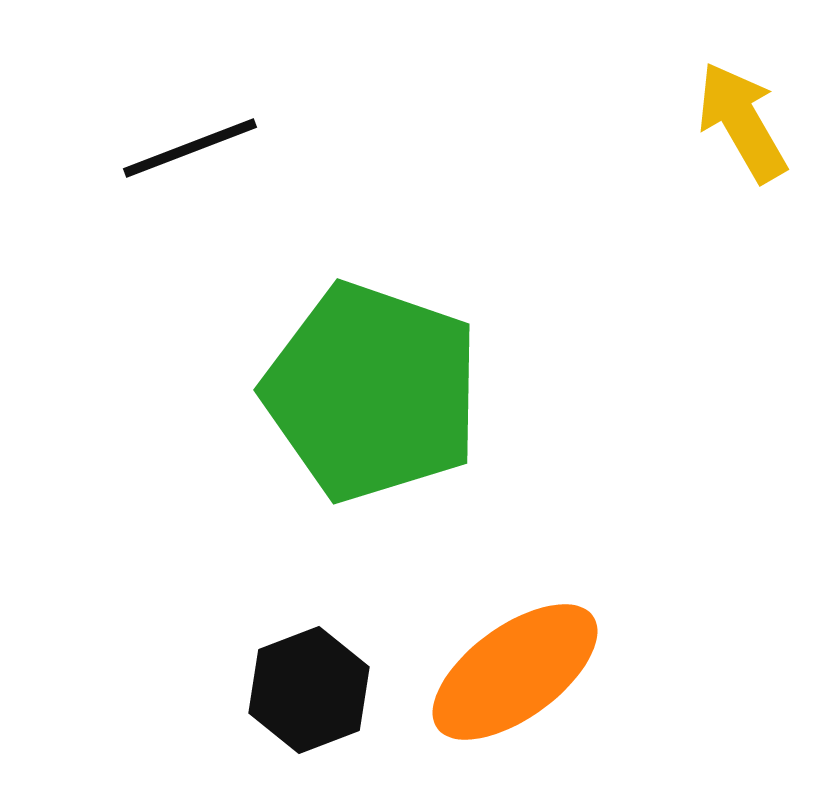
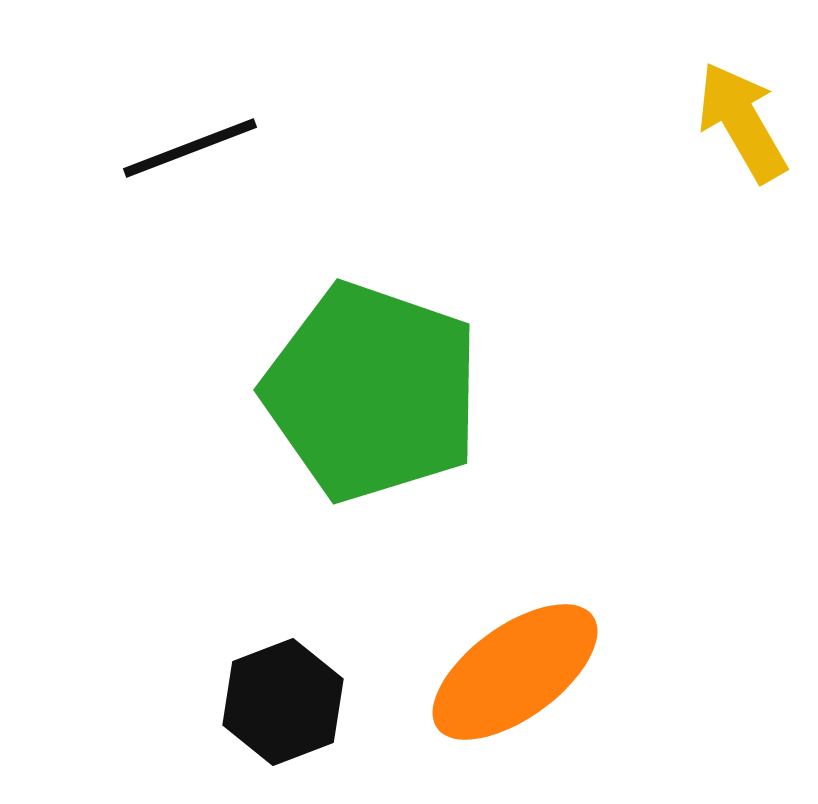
black hexagon: moved 26 px left, 12 px down
